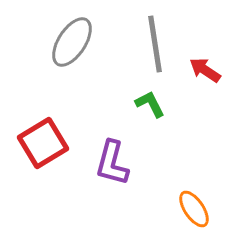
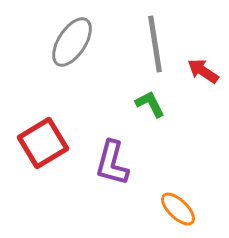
red arrow: moved 2 px left, 1 px down
orange ellipse: moved 16 px left; rotated 12 degrees counterclockwise
